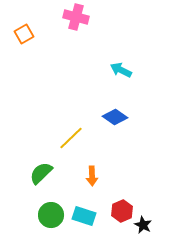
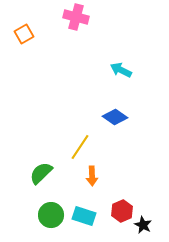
yellow line: moved 9 px right, 9 px down; rotated 12 degrees counterclockwise
